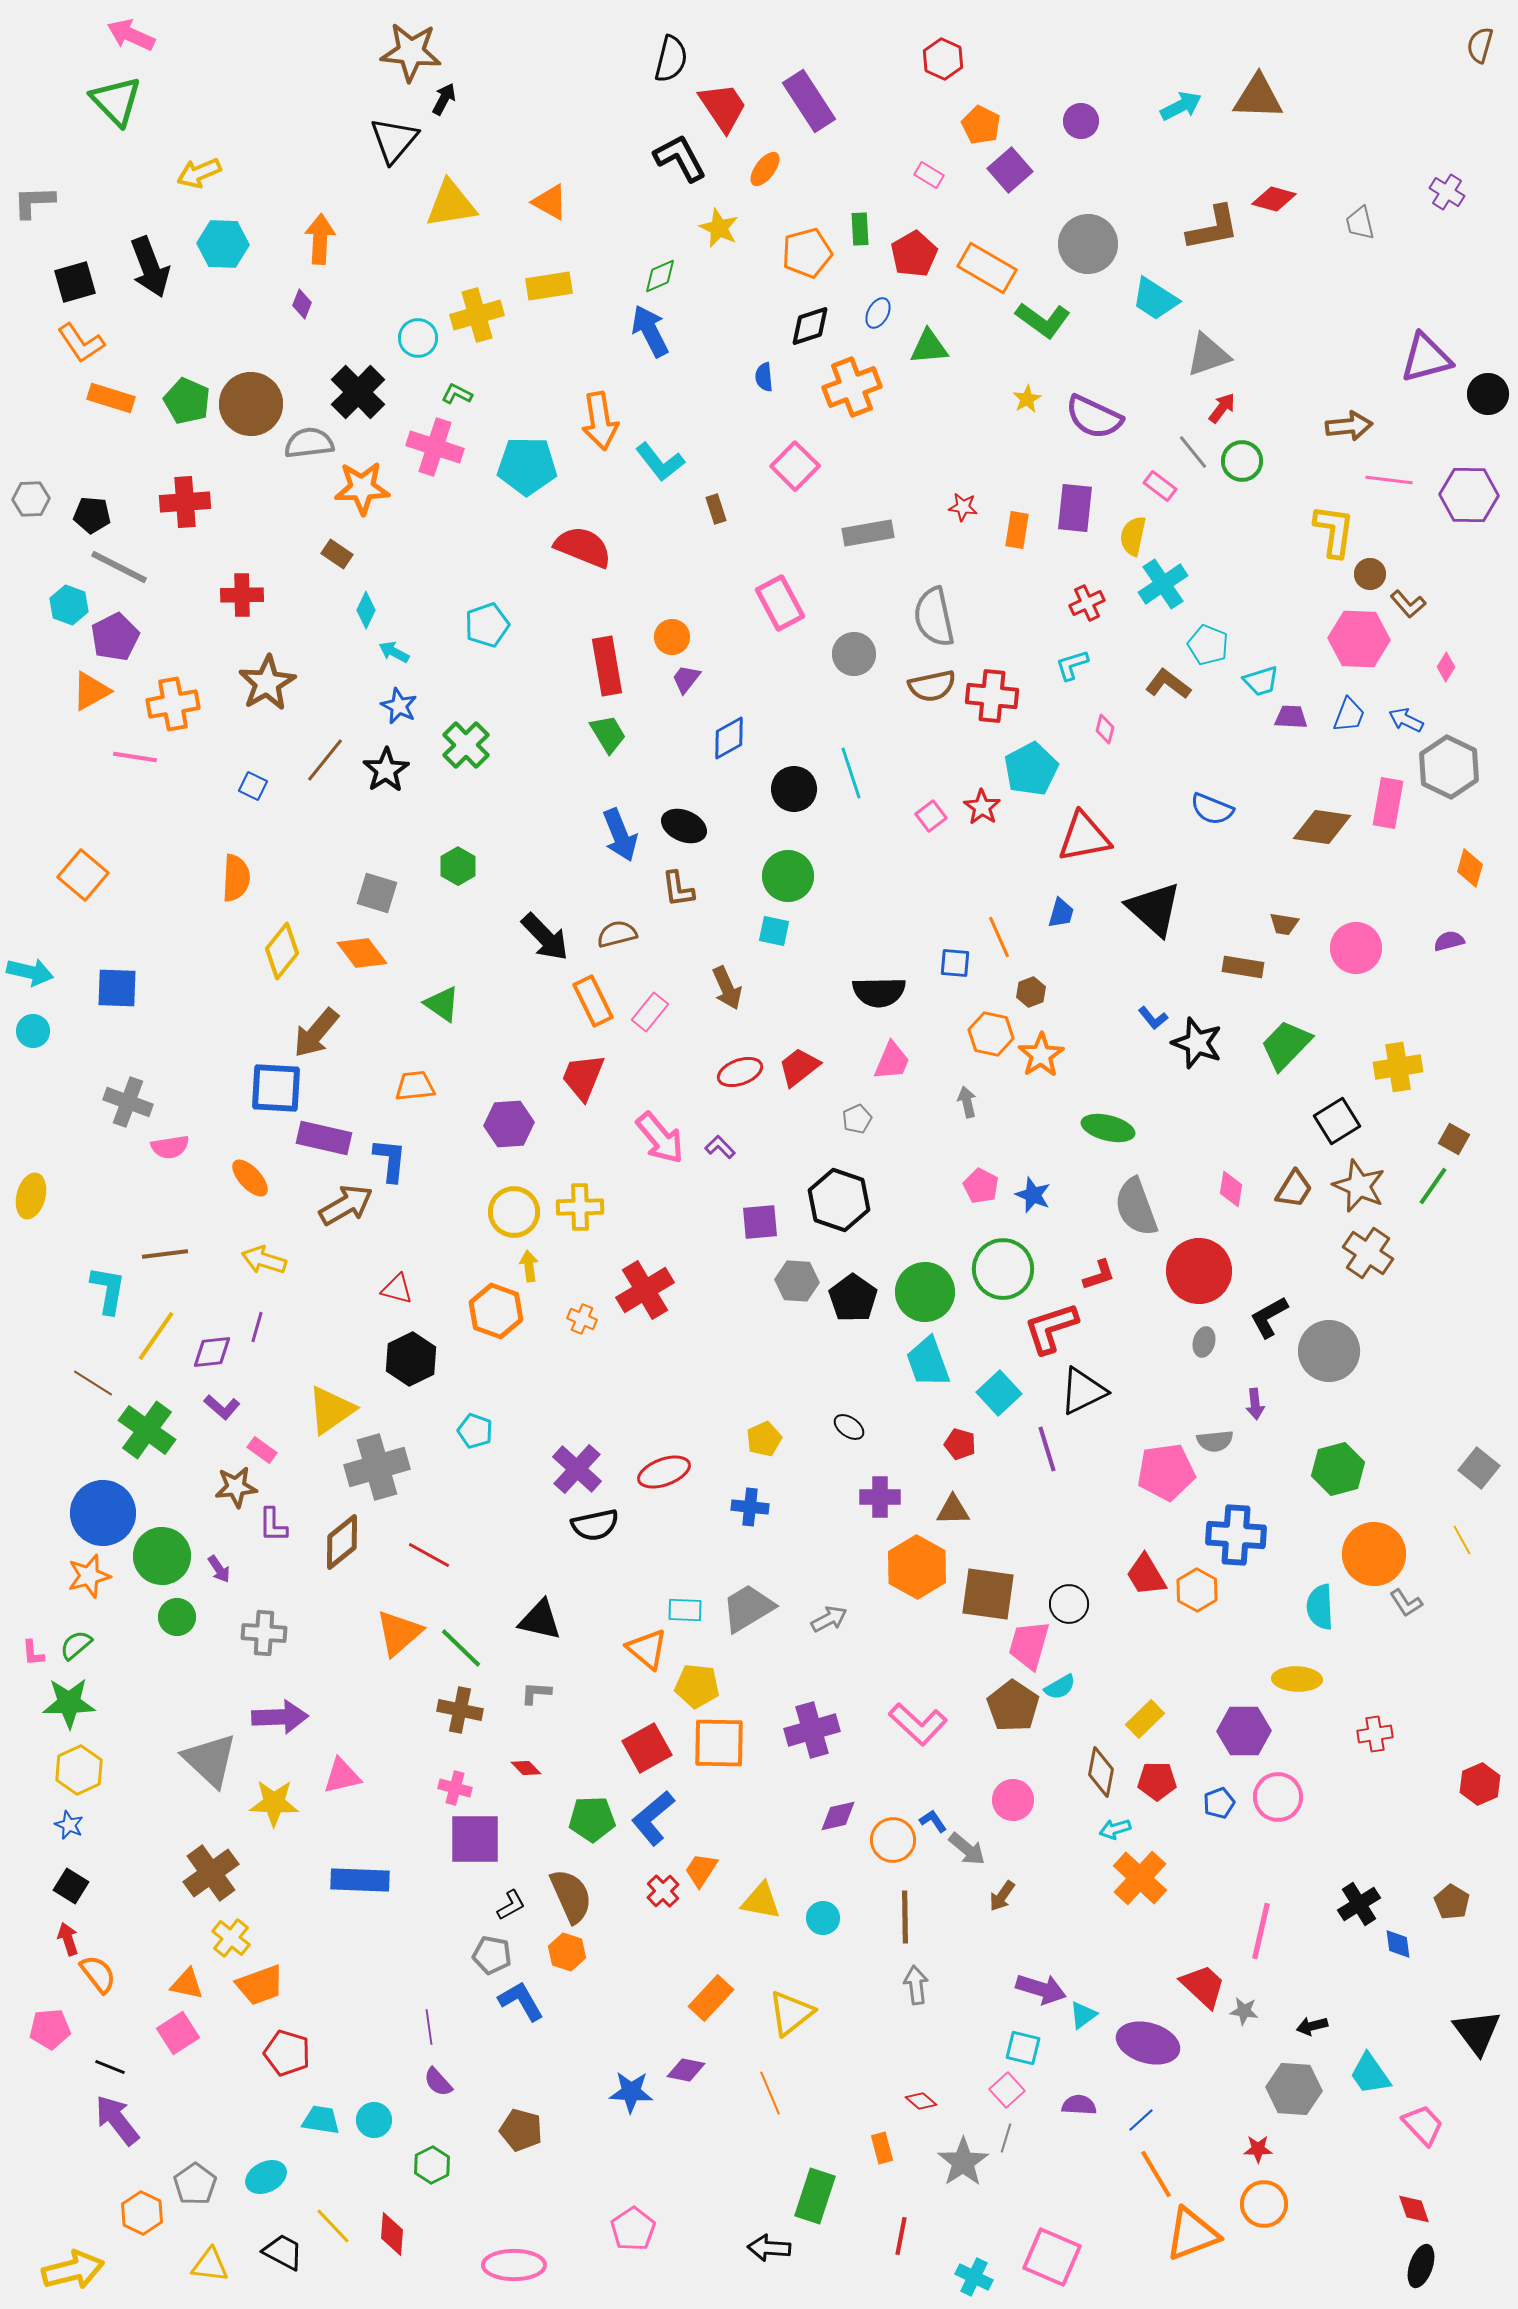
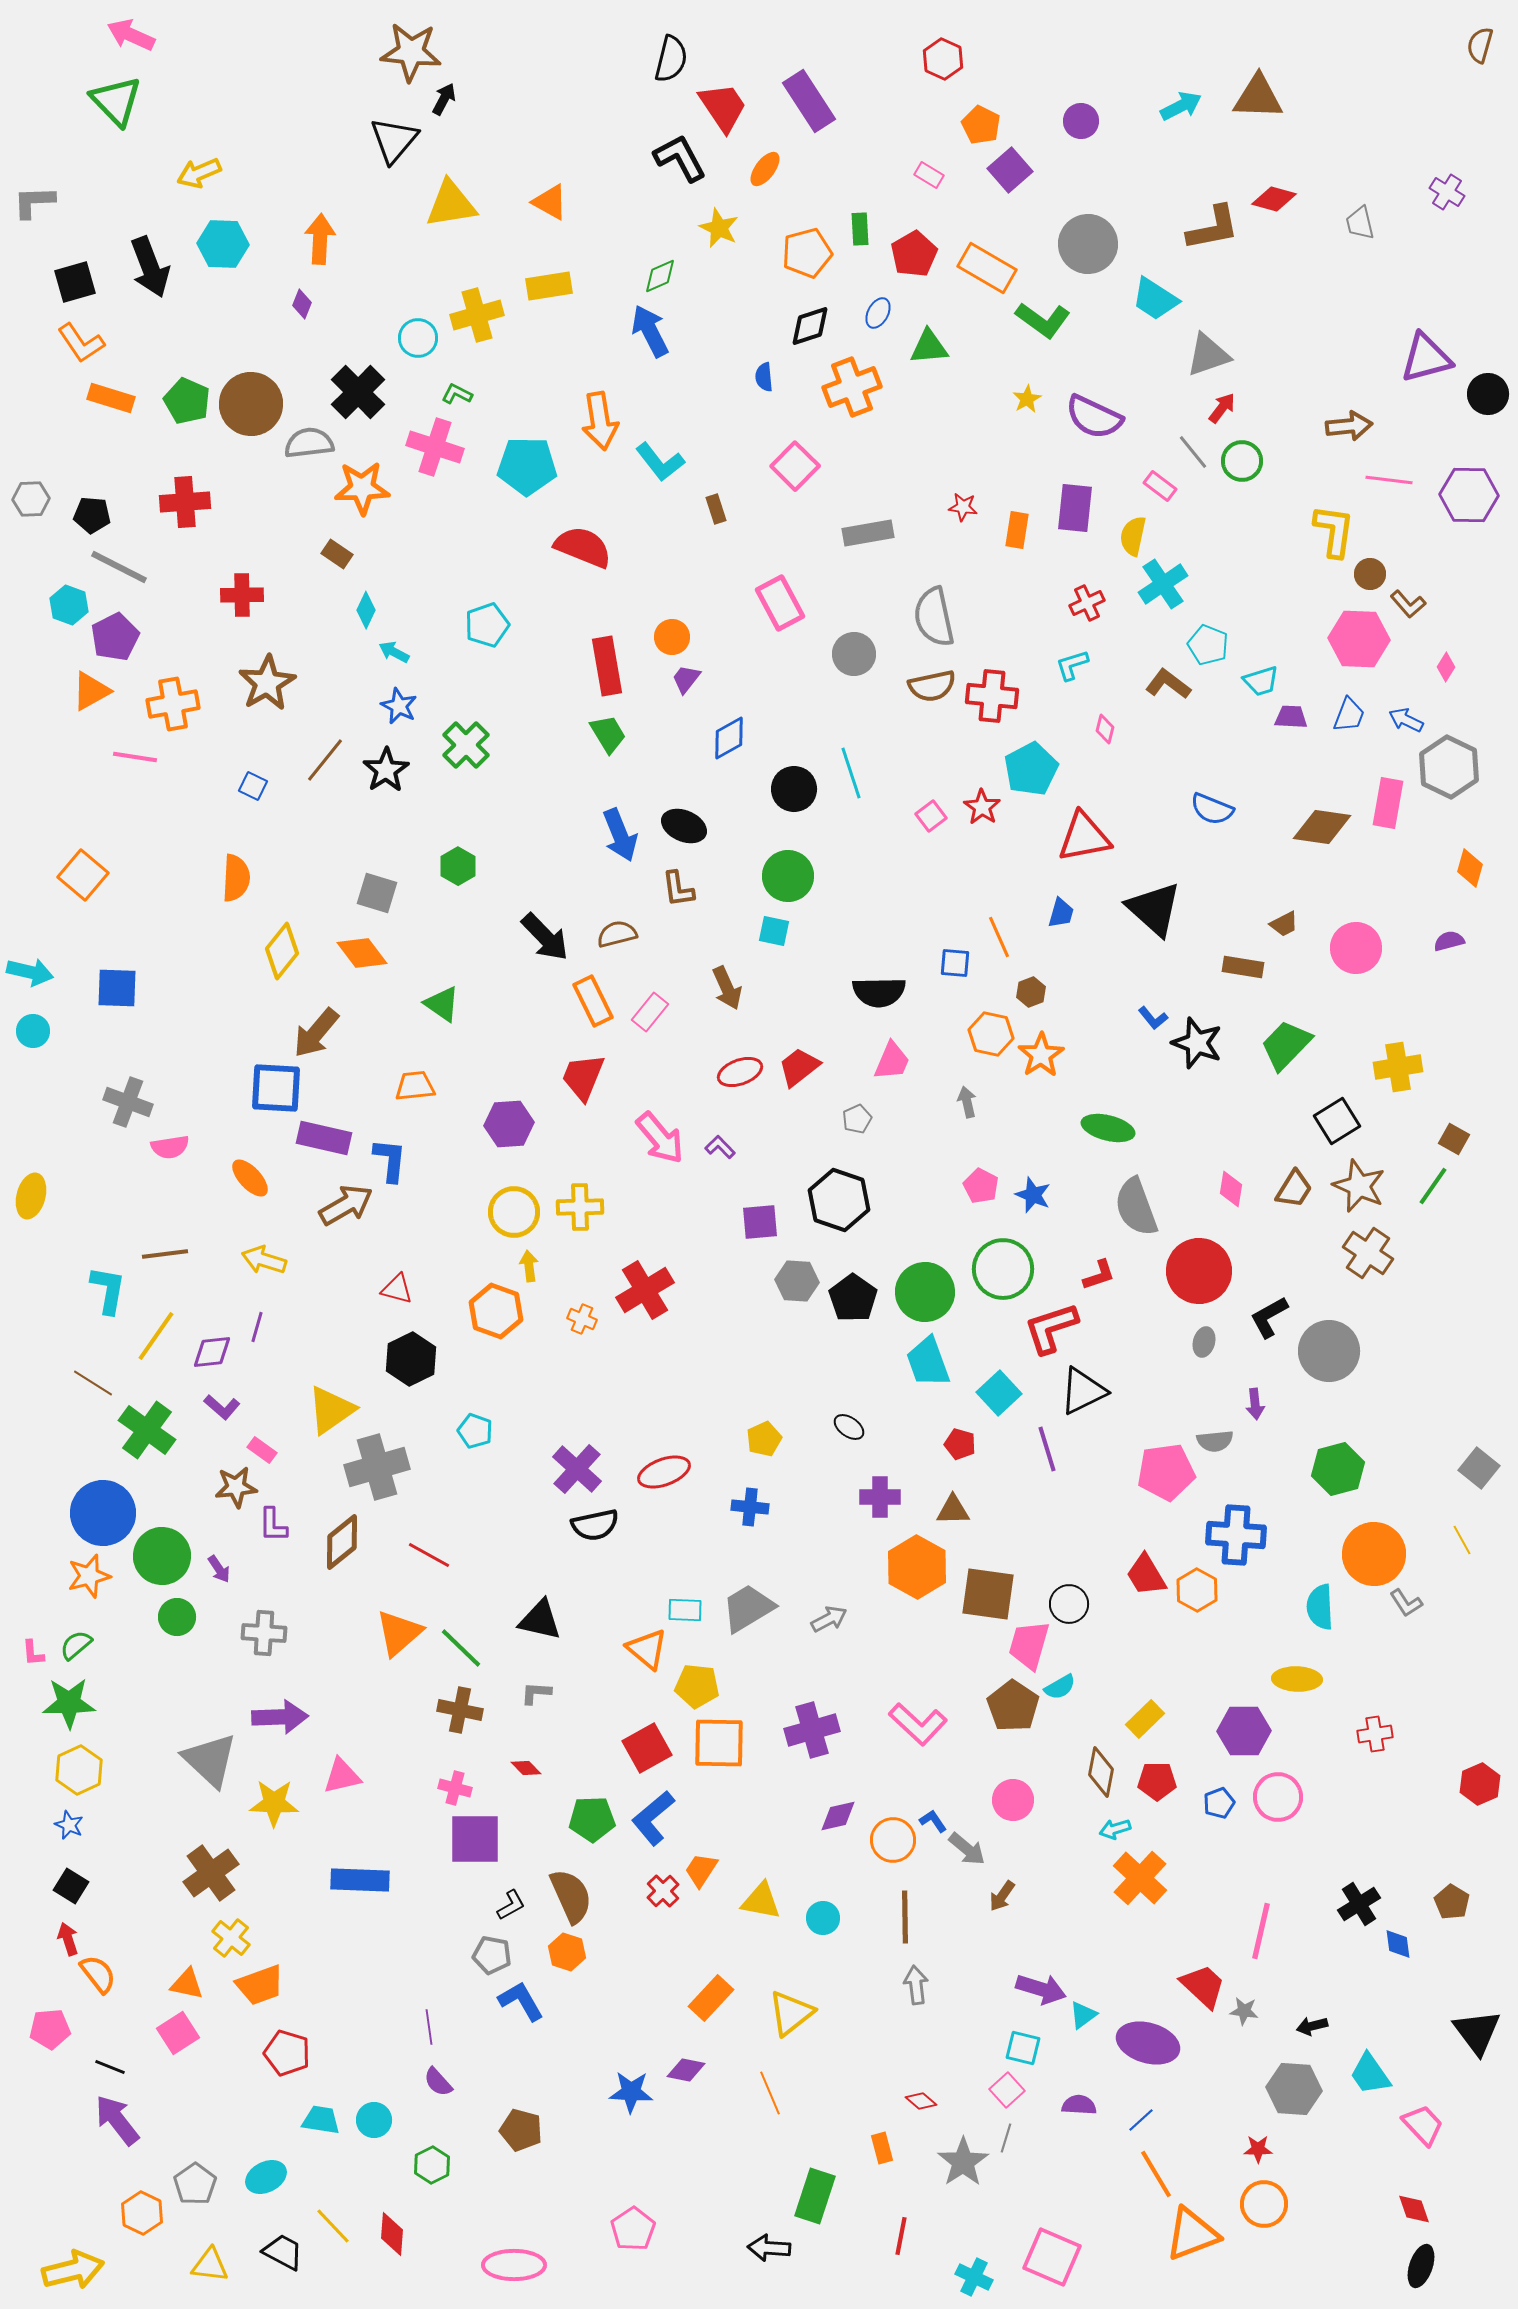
brown trapezoid at (1284, 924): rotated 36 degrees counterclockwise
